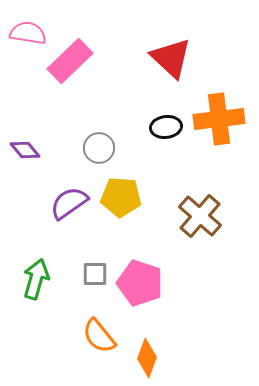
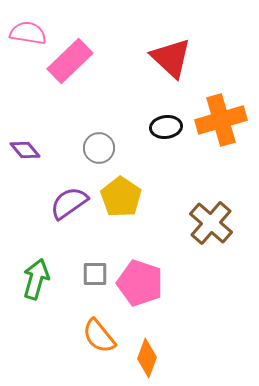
orange cross: moved 2 px right, 1 px down; rotated 9 degrees counterclockwise
yellow pentagon: rotated 30 degrees clockwise
brown cross: moved 11 px right, 7 px down
